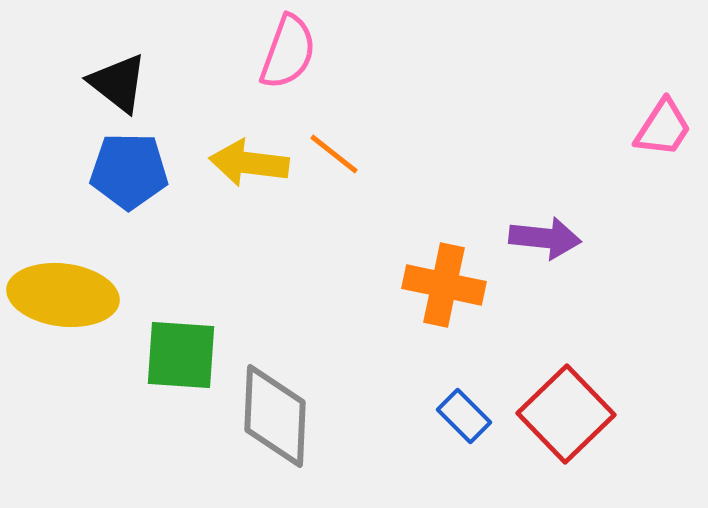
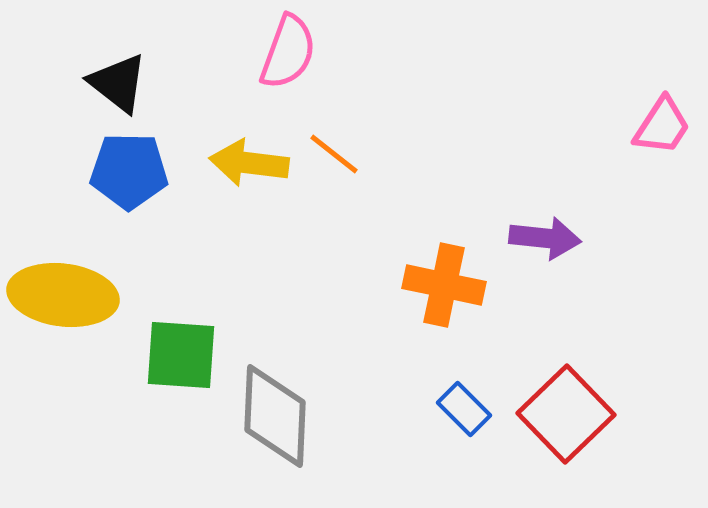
pink trapezoid: moved 1 px left, 2 px up
blue rectangle: moved 7 px up
